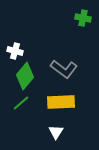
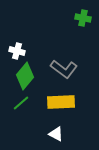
white cross: moved 2 px right
white triangle: moved 2 px down; rotated 35 degrees counterclockwise
